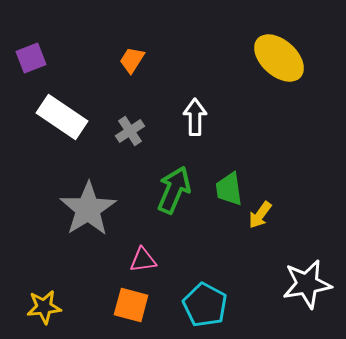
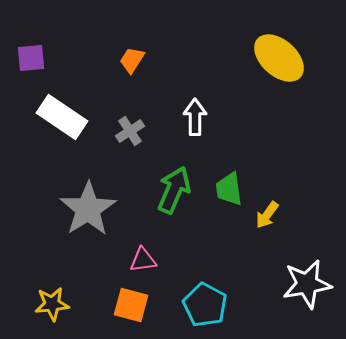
purple square: rotated 16 degrees clockwise
yellow arrow: moved 7 px right
yellow star: moved 8 px right, 3 px up
